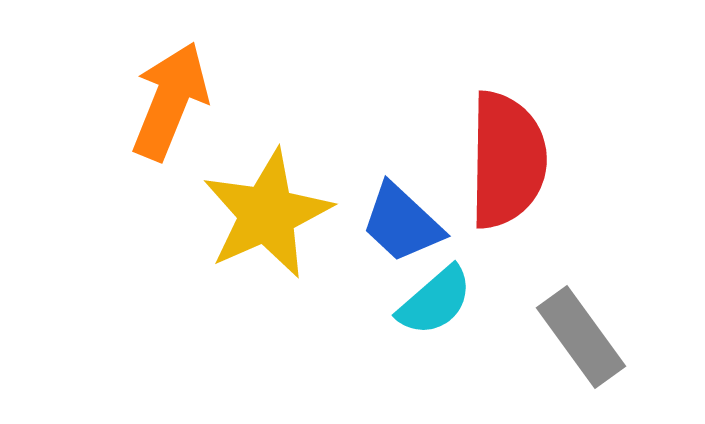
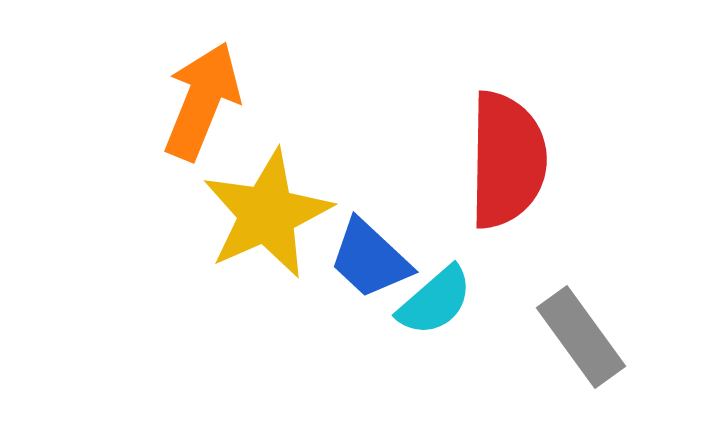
orange arrow: moved 32 px right
blue trapezoid: moved 32 px left, 36 px down
